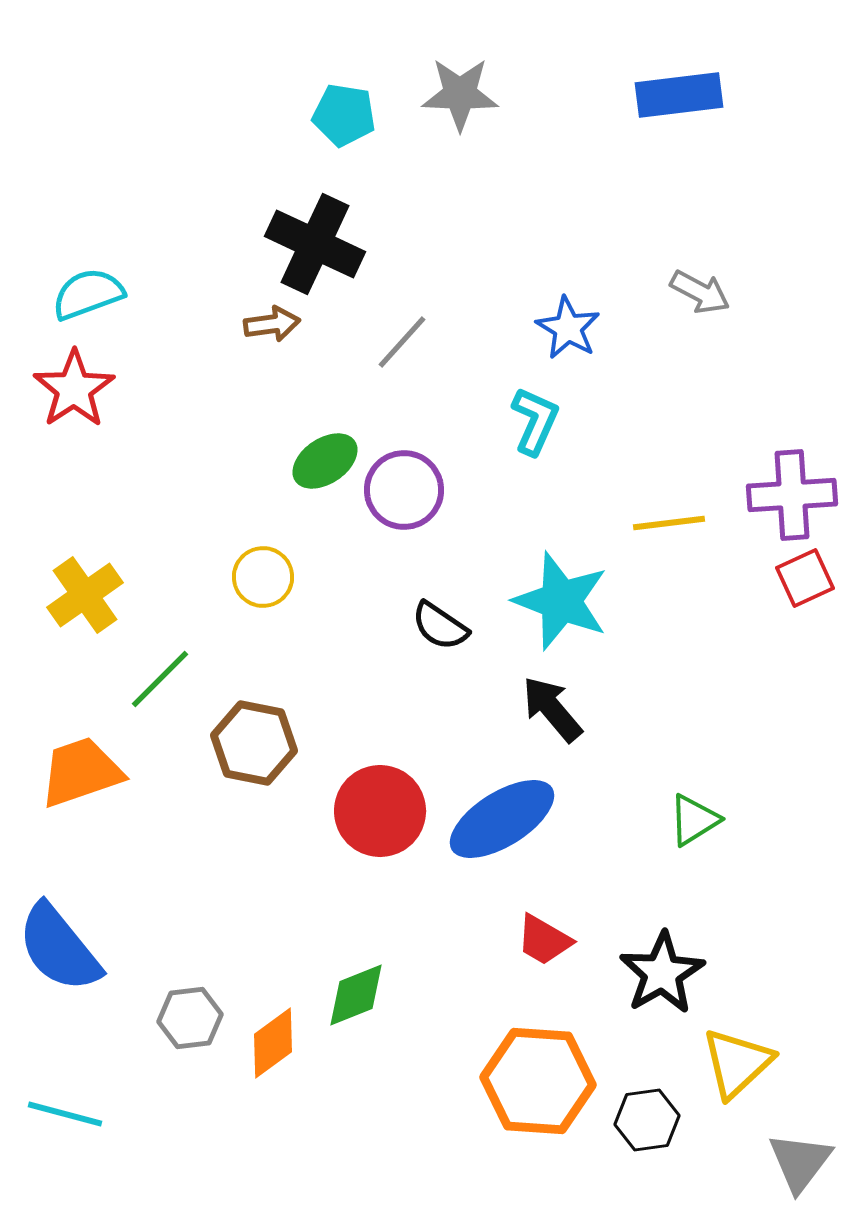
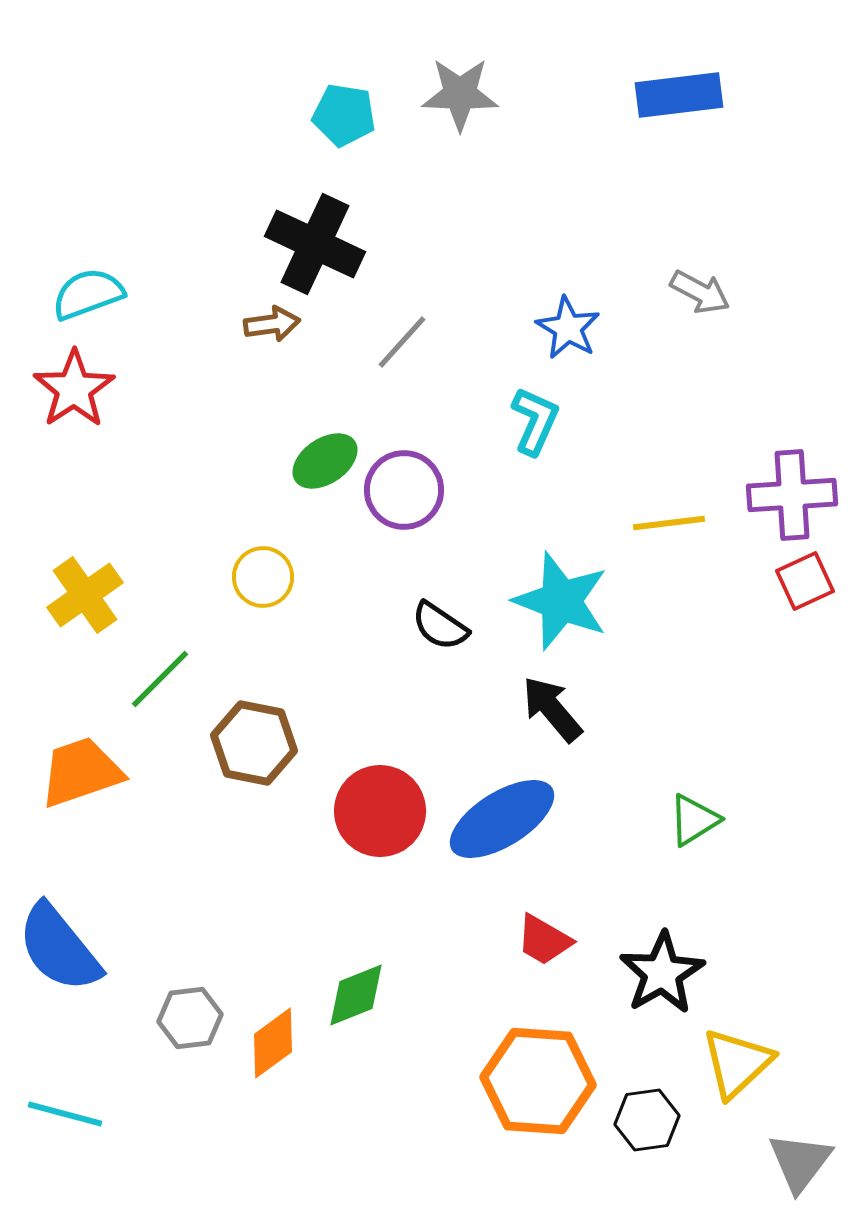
red square: moved 3 px down
